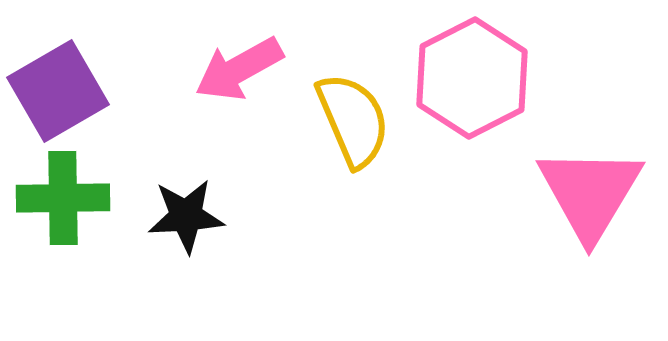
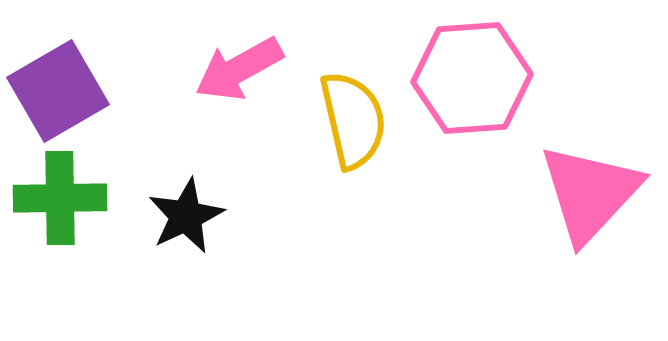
pink hexagon: rotated 23 degrees clockwise
yellow semicircle: rotated 10 degrees clockwise
pink triangle: rotated 12 degrees clockwise
green cross: moved 3 px left
black star: rotated 22 degrees counterclockwise
